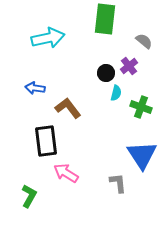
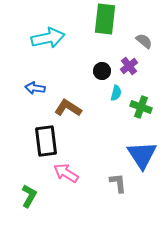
black circle: moved 4 px left, 2 px up
brown L-shape: rotated 20 degrees counterclockwise
